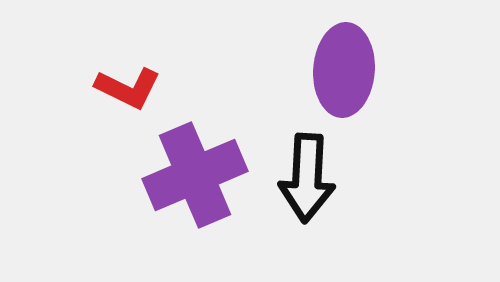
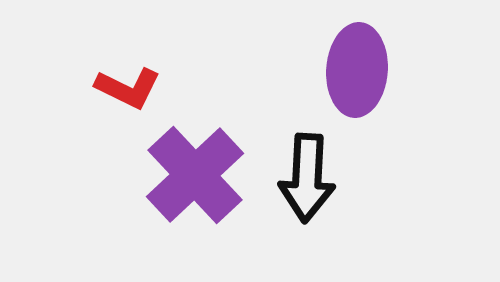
purple ellipse: moved 13 px right
purple cross: rotated 20 degrees counterclockwise
